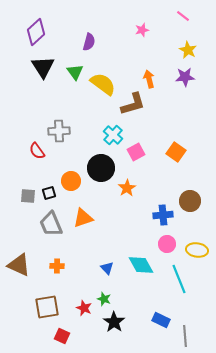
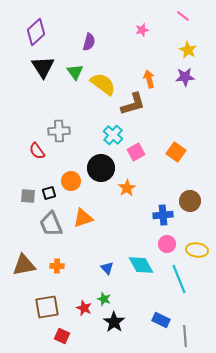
brown triangle: moved 5 px right; rotated 35 degrees counterclockwise
